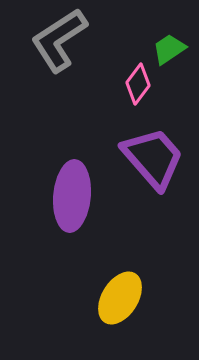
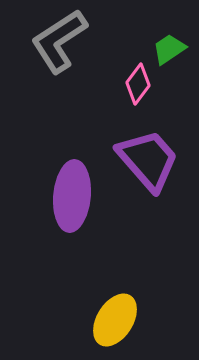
gray L-shape: moved 1 px down
purple trapezoid: moved 5 px left, 2 px down
yellow ellipse: moved 5 px left, 22 px down
